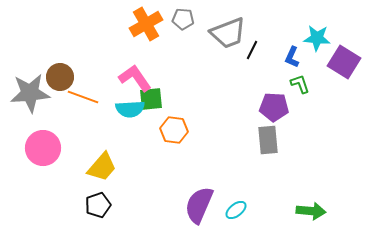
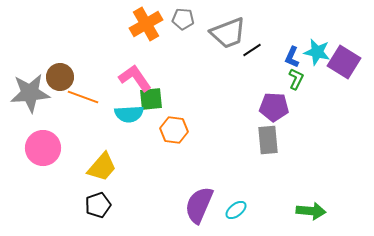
cyan star: moved 14 px down; rotated 8 degrees clockwise
black line: rotated 30 degrees clockwise
green L-shape: moved 4 px left, 5 px up; rotated 45 degrees clockwise
cyan semicircle: moved 1 px left, 5 px down
